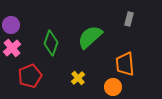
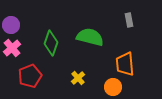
gray rectangle: moved 1 px down; rotated 24 degrees counterclockwise
green semicircle: rotated 56 degrees clockwise
